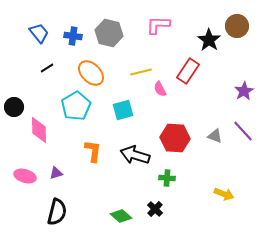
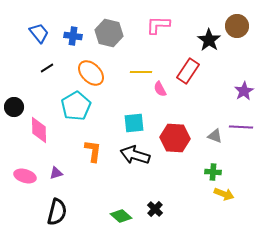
yellow line: rotated 15 degrees clockwise
cyan square: moved 11 px right, 13 px down; rotated 10 degrees clockwise
purple line: moved 2 px left, 4 px up; rotated 45 degrees counterclockwise
green cross: moved 46 px right, 6 px up
